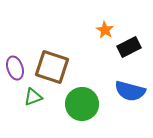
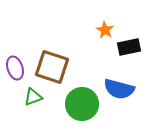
black rectangle: rotated 15 degrees clockwise
blue semicircle: moved 11 px left, 2 px up
